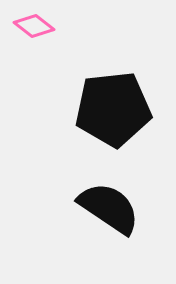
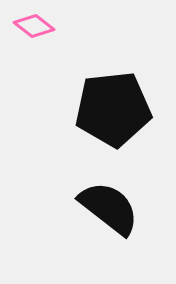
black semicircle: rotated 4 degrees clockwise
